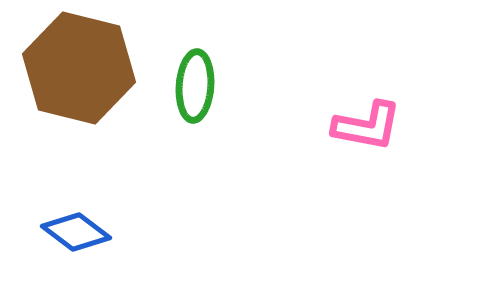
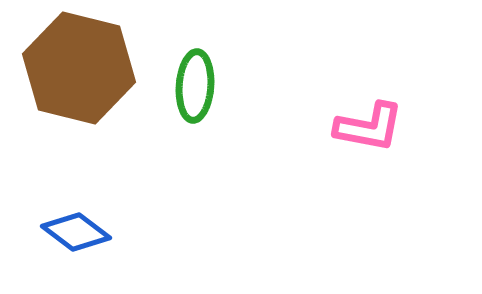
pink L-shape: moved 2 px right, 1 px down
